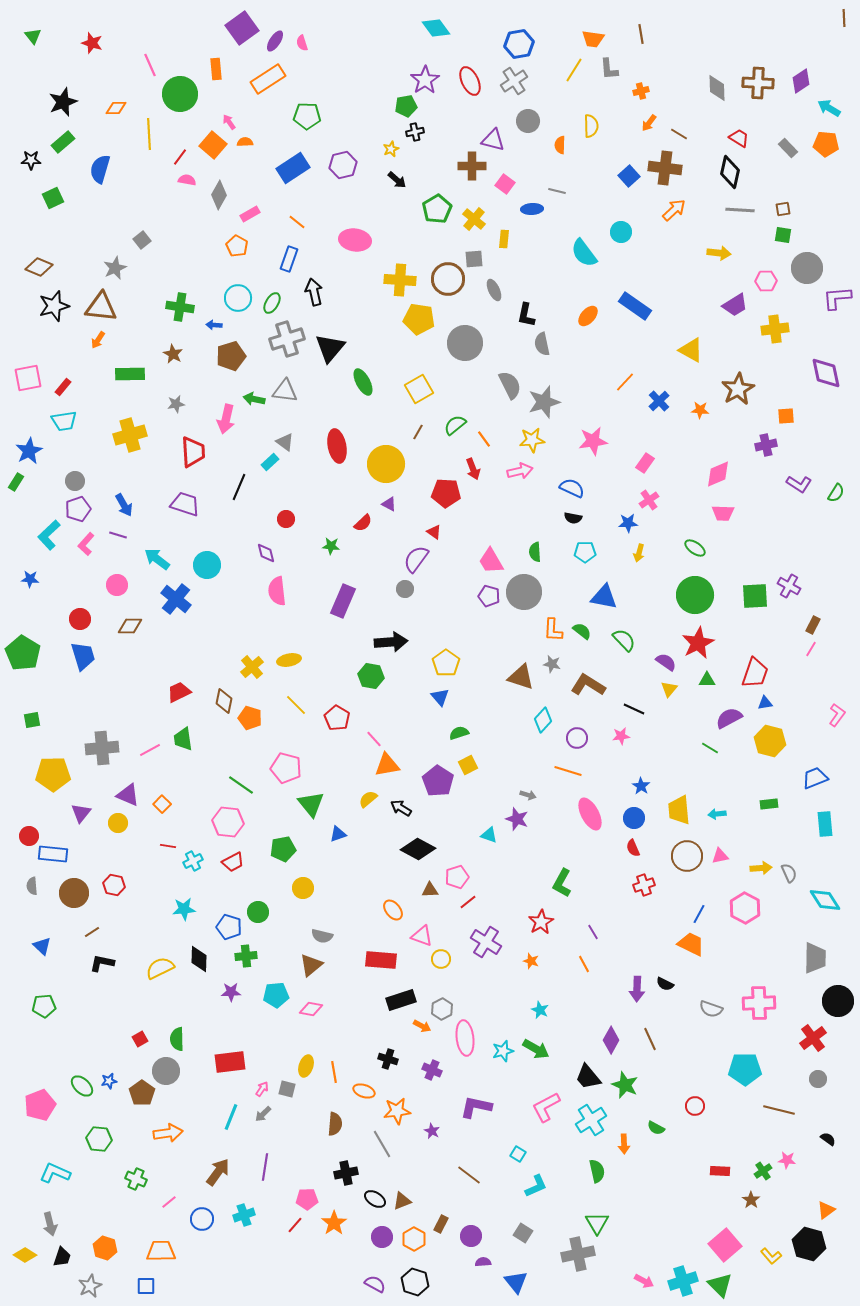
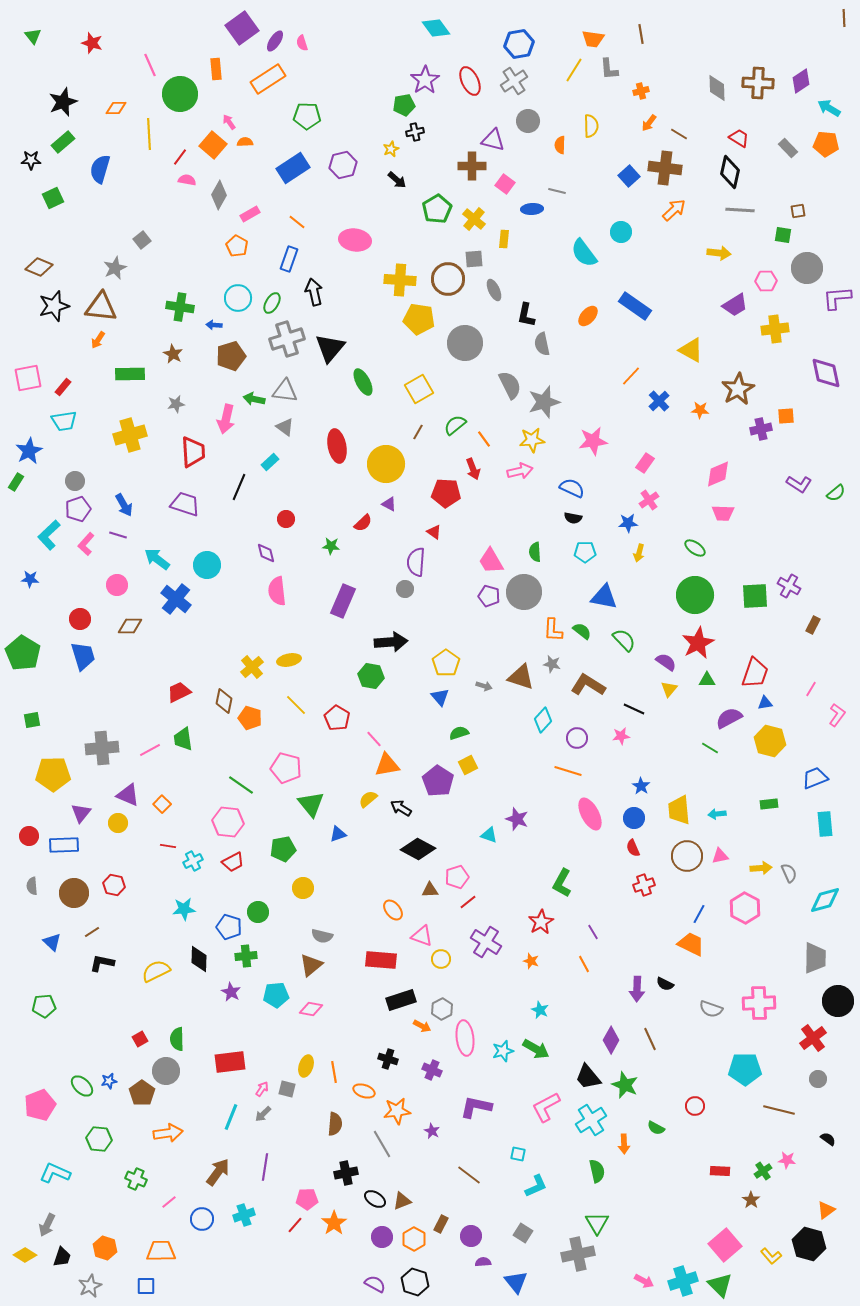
green pentagon at (406, 106): moved 2 px left, 1 px up
brown square at (783, 209): moved 15 px right, 2 px down
orange line at (625, 382): moved 6 px right, 6 px up
gray triangle at (285, 442): moved 15 px up
purple cross at (766, 445): moved 5 px left, 16 px up
green semicircle at (836, 493): rotated 18 degrees clockwise
purple semicircle at (416, 559): moved 3 px down; rotated 32 degrees counterclockwise
pink line at (811, 649): moved 40 px down
gray arrow at (528, 795): moved 44 px left, 109 px up
blue rectangle at (53, 854): moved 11 px right, 9 px up; rotated 8 degrees counterclockwise
cyan diamond at (825, 900): rotated 72 degrees counterclockwise
blue triangle at (42, 946): moved 10 px right, 4 px up
yellow semicircle at (160, 968): moved 4 px left, 3 px down
purple star at (231, 992): rotated 30 degrees clockwise
cyan square at (518, 1154): rotated 21 degrees counterclockwise
gray arrow at (50, 1224): moved 3 px left, 1 px down; rotated 40 degrees clockwise
